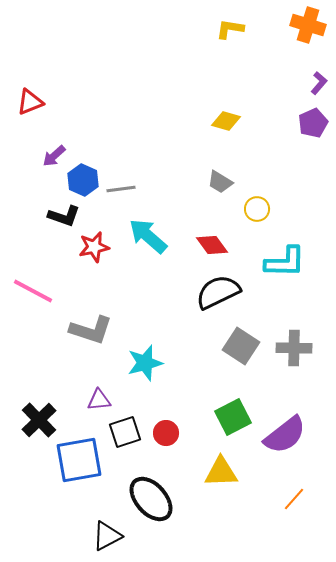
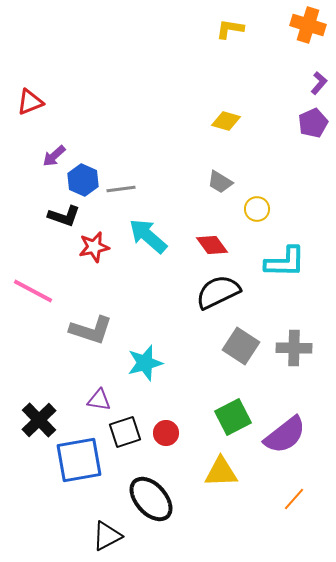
purple triangle: rotated 15 degrees clockwise
